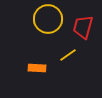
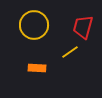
yellow circle: moved 14 px left, 6 px down
yellow line: moved 2 px right, 3 px up
